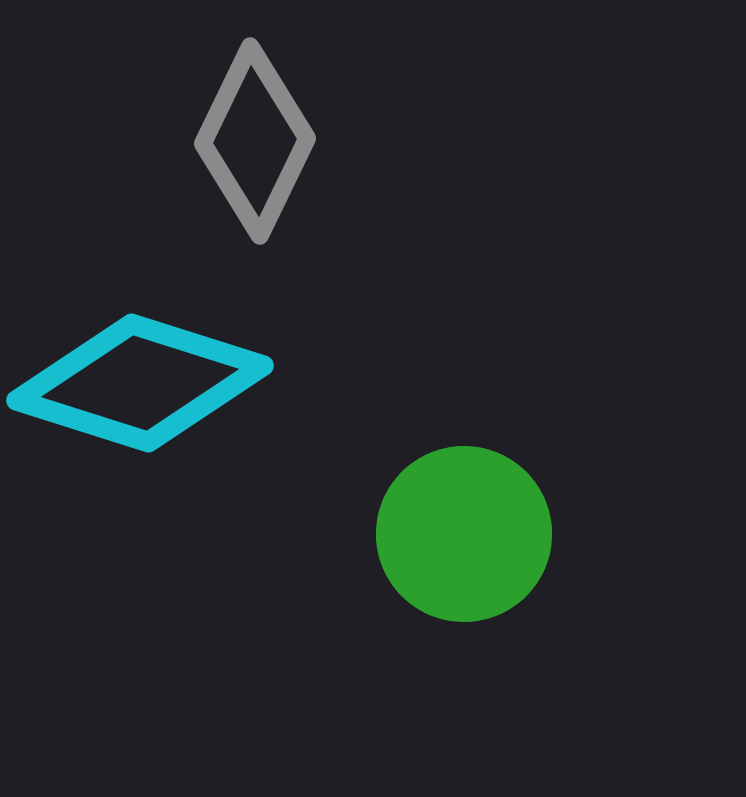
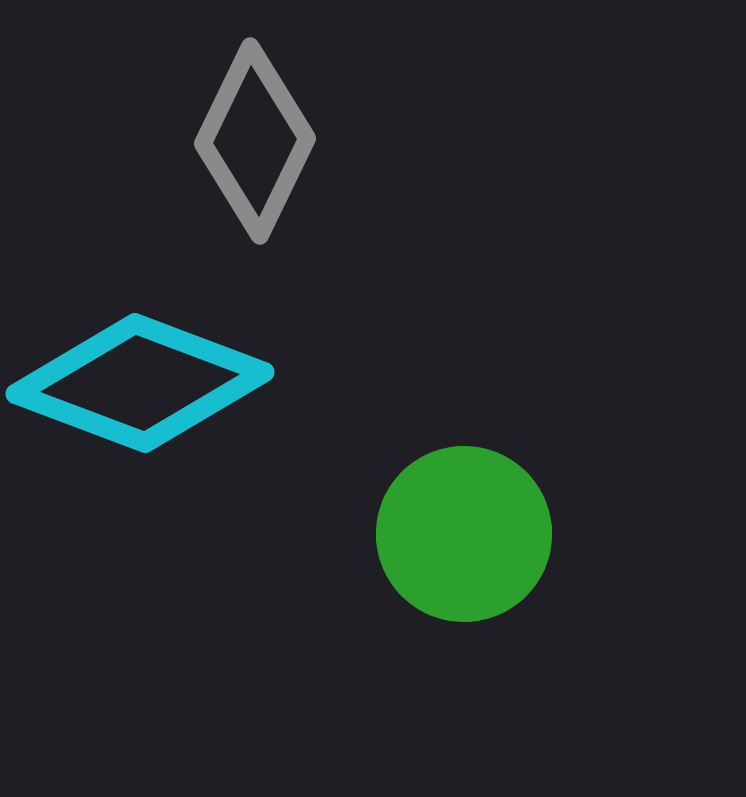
cyan diamond: rotated 3 degrees clockwise
